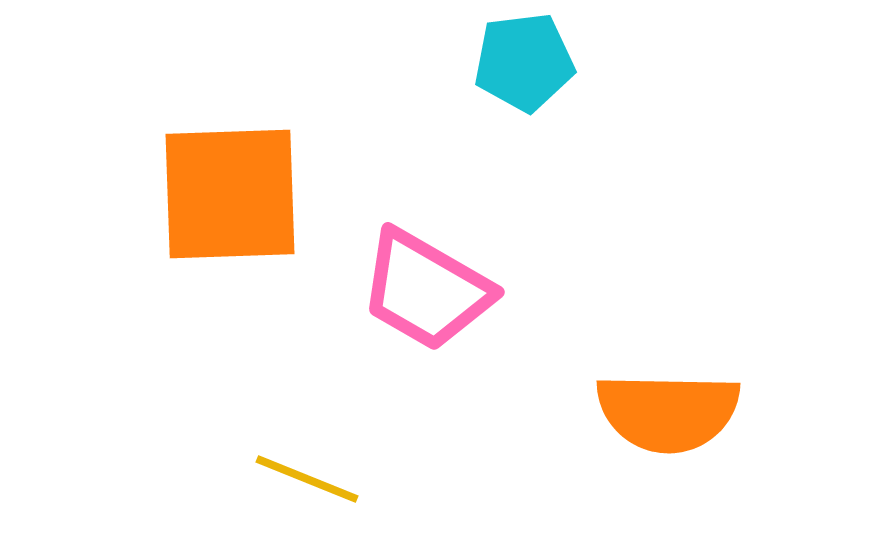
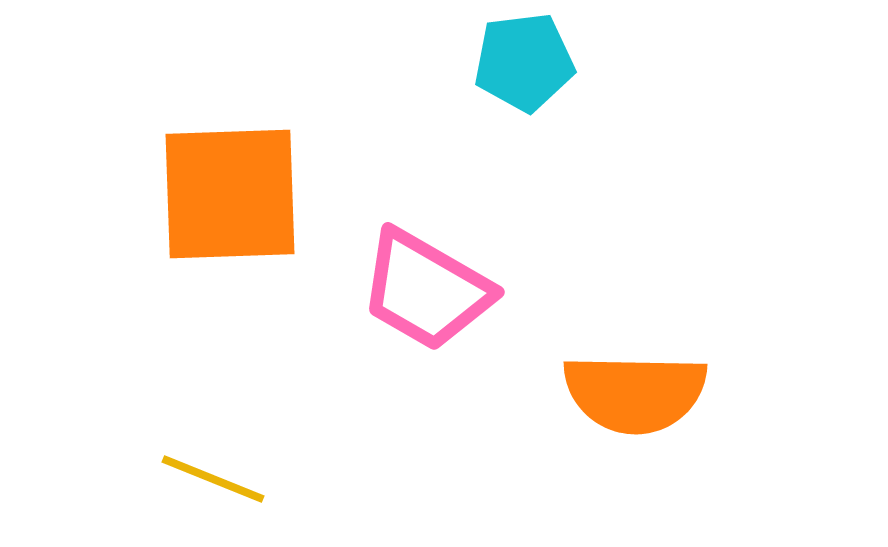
orange semicircle: moved 33 px left, 19 px up
yellow line: moved 94 px left
